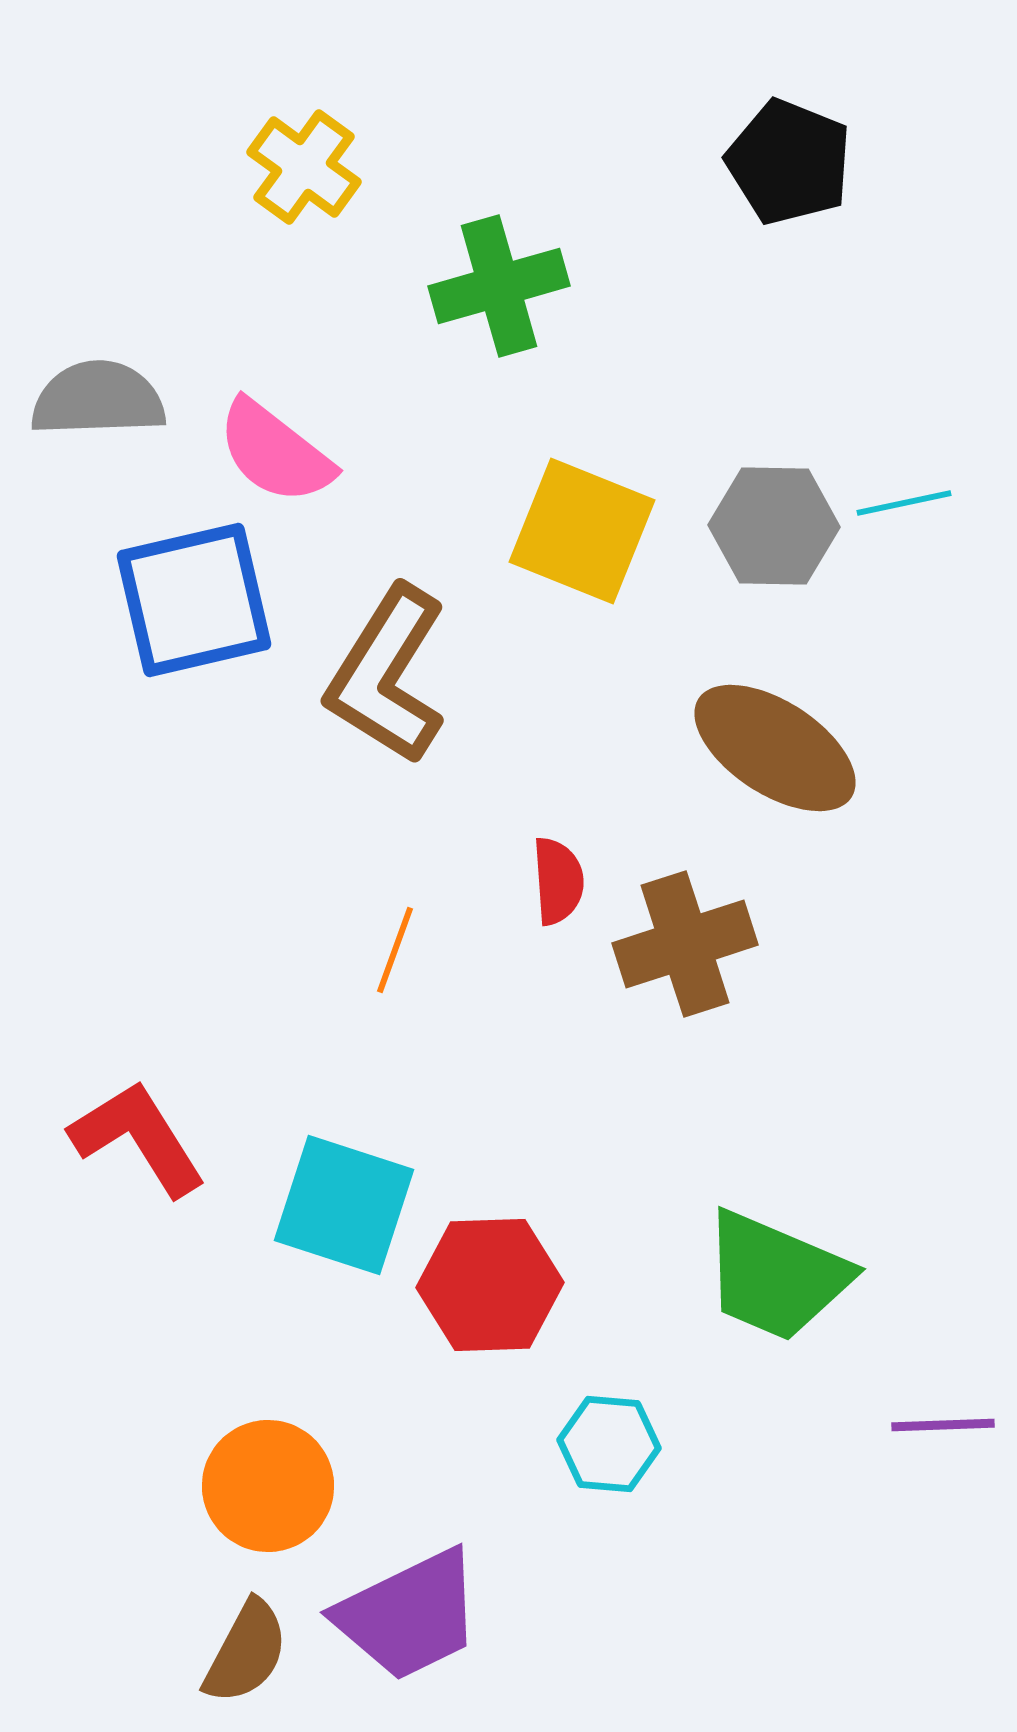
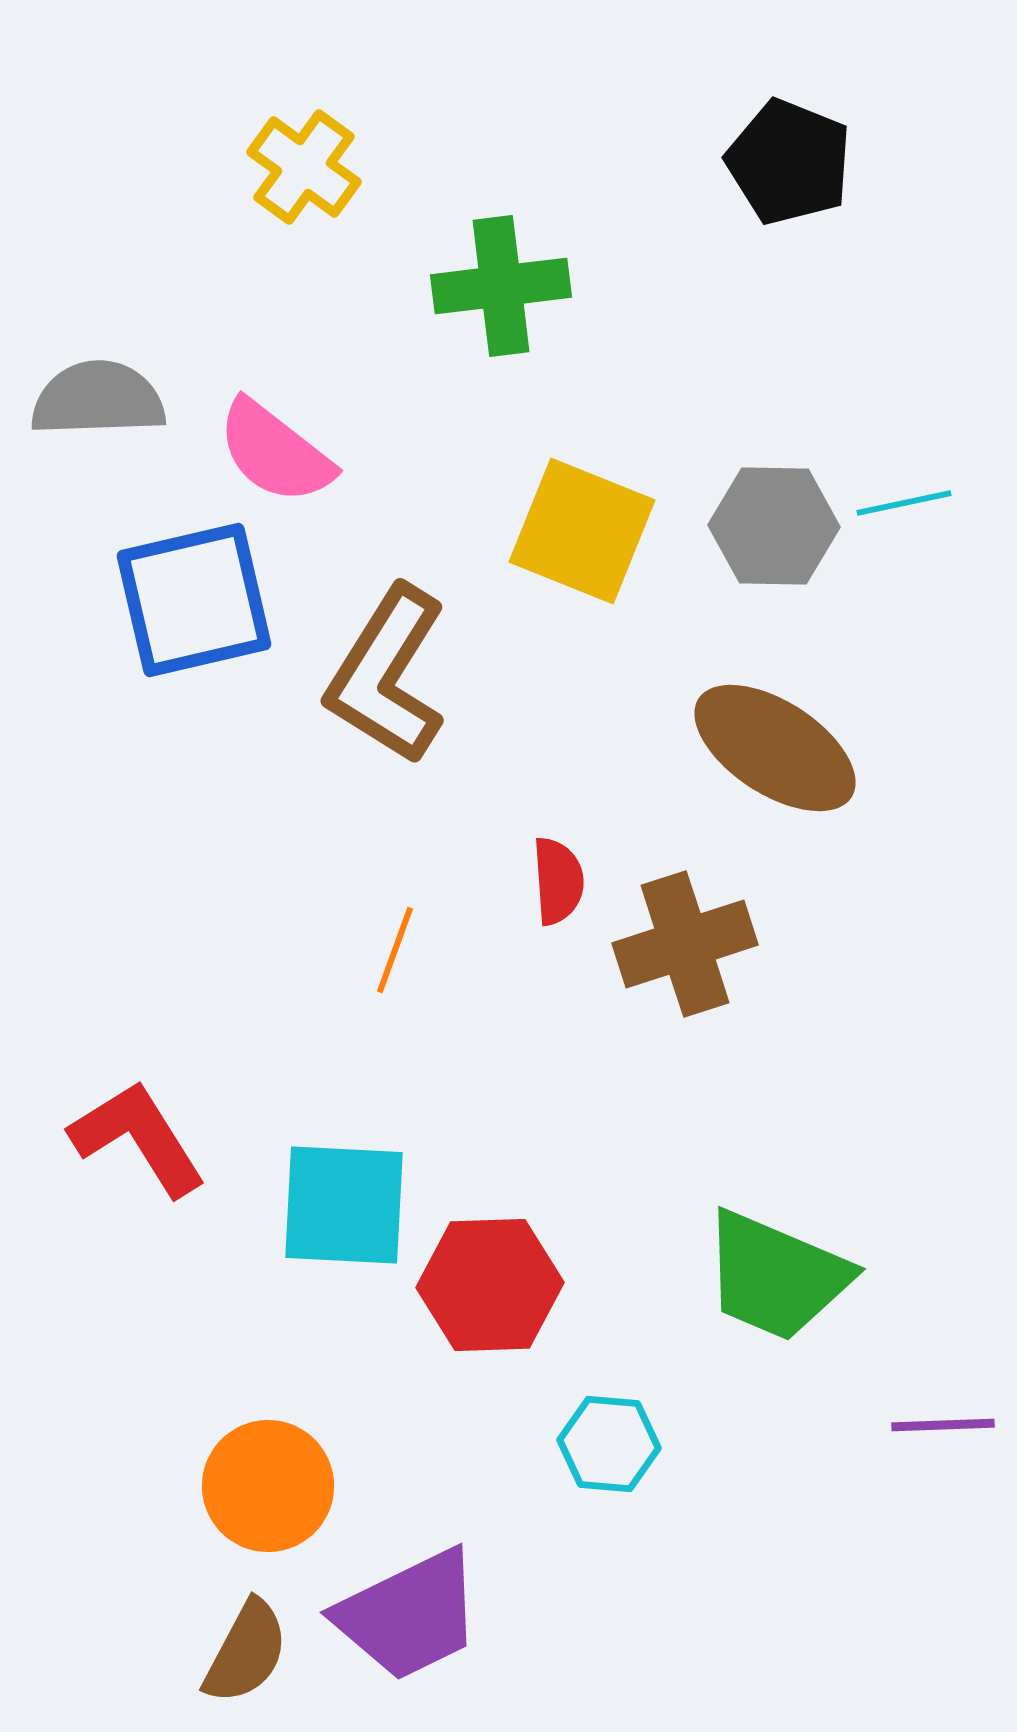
green cross: moved 2 px right; rotated 9 degrees clockwise
cyan square: rotated 15 degrees counterclockwise
